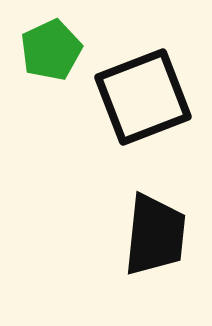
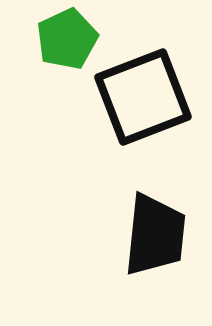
green pentagon: moved 16 px right, 11 px up
